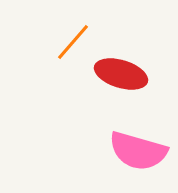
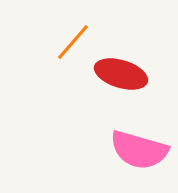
pink semicircle: moved 1 px right, 1 px up
